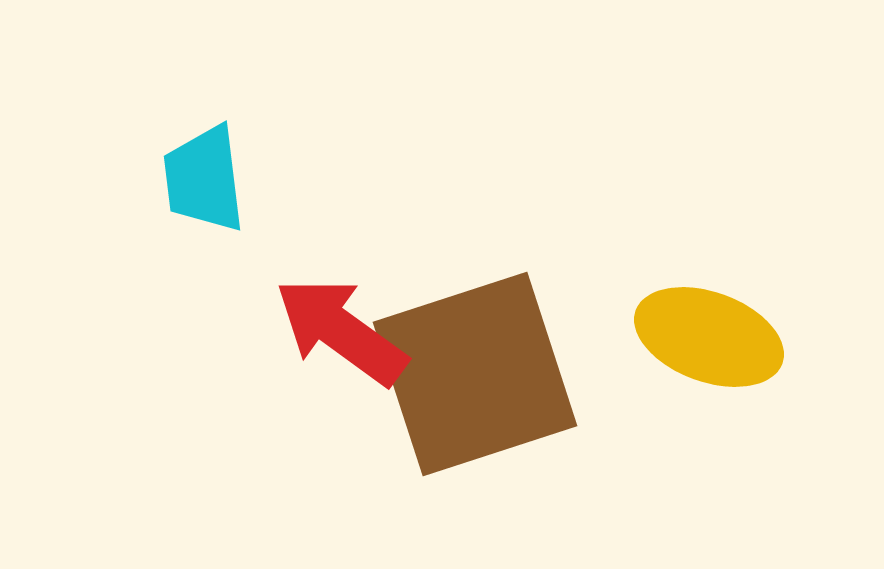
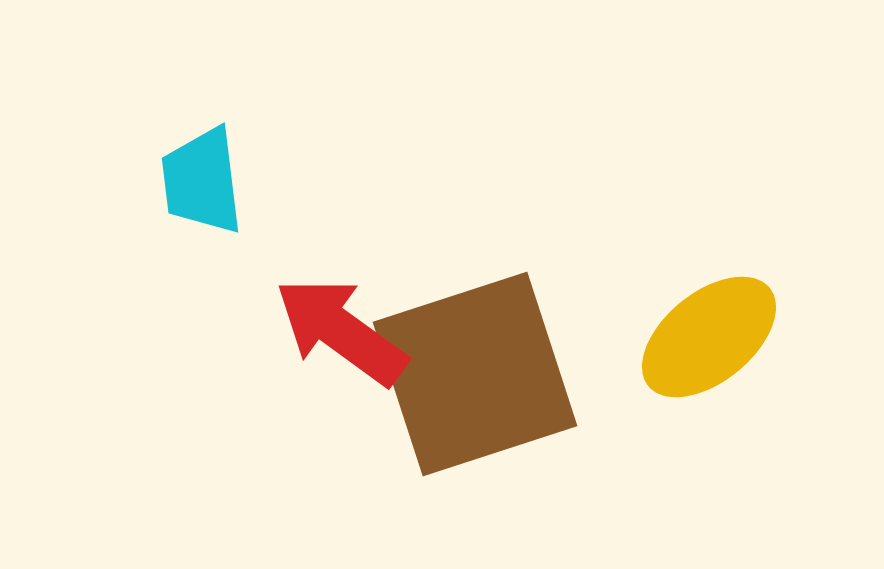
cyan trapezoid: moved 2 px left, 2 px down
yellow ellipse: rotated 59 degrees counterclockwise
